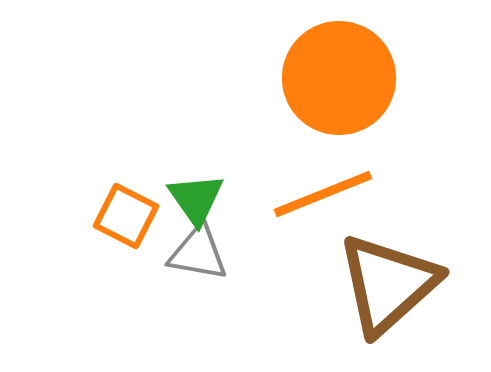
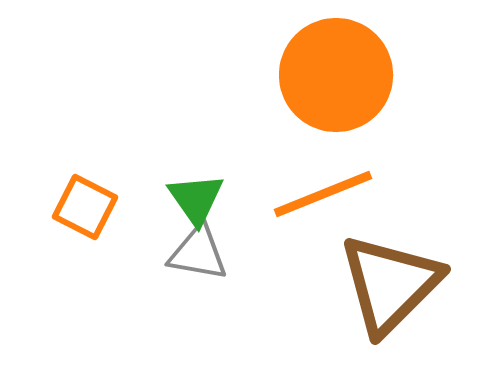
orange circle: moved 3 px left, 3 px up
orange square: moved 41 px left, 9 px up
brown triangle: moved 2 px right; rotated 3 degrees counterclockwise
